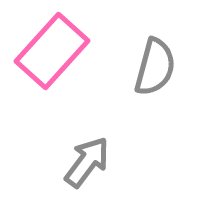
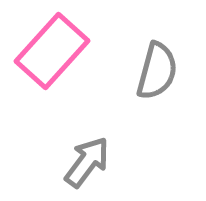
gray semicircle: moved 2 px right, 4 px down
